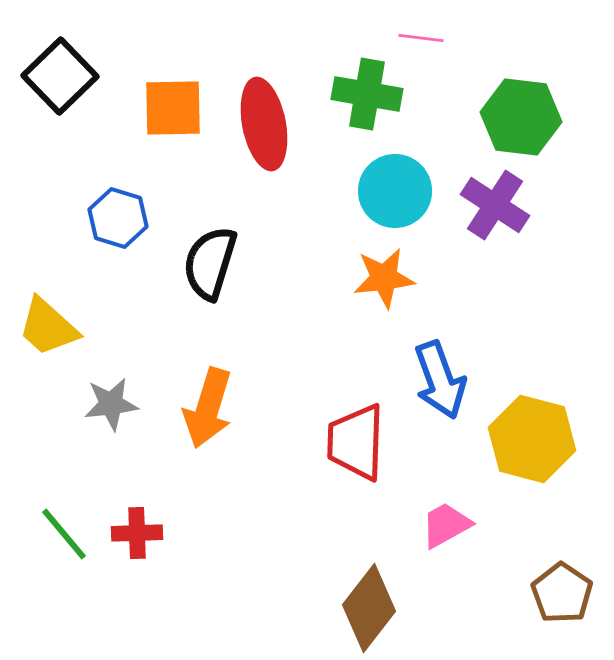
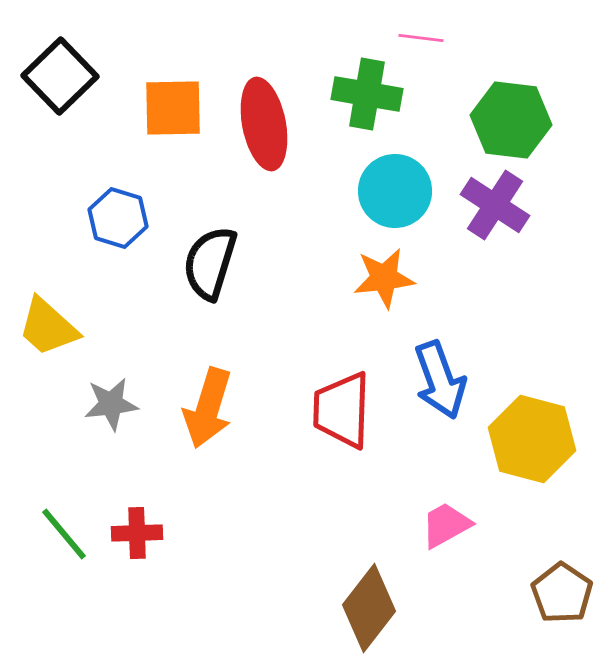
green hexagon: moved 10 px left, 3 px down
red trapezoid: moved 14 px left, 32 px up
